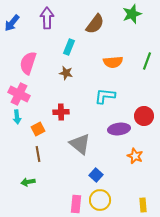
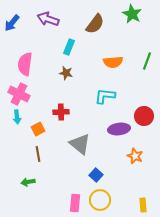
green star: rotated 24 degrees counterclockwise
purple arrow: moved 1 px right, 1 px down; rotated 70 degrees counterclockwise
pink semicircle: moved 3 px left, 1 px down; rotated 10 degrees counterclockwise
pink rectangle: moved 1 px left, 1 px up
